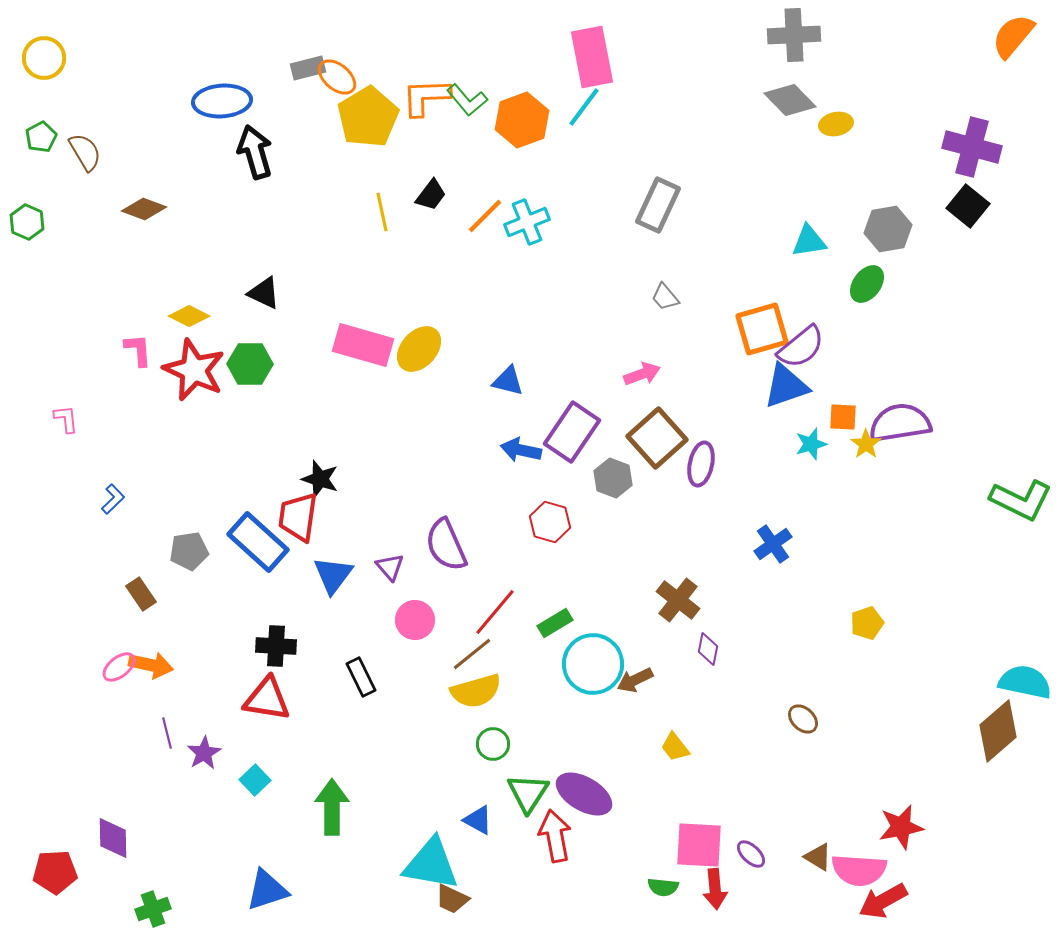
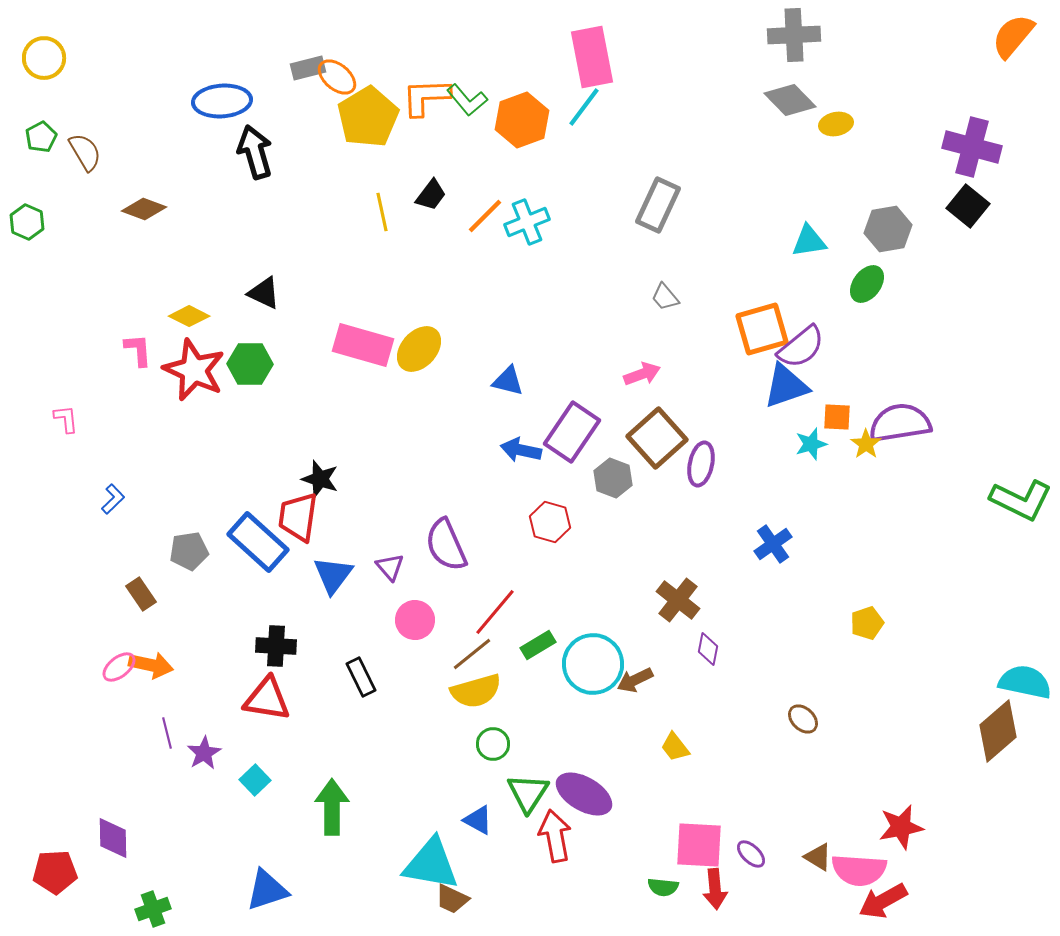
orange square at (843, 417): moved 6 px left
green rectangle at (555, 623): moved 17 px left, 22 px down
